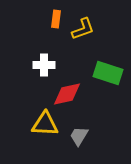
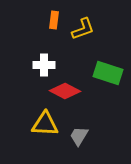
orange rectangle: moved 2 px left, 1 px down
red diamond: moved 2 px left, 3 px up; rotated 40 degrees clockwise
